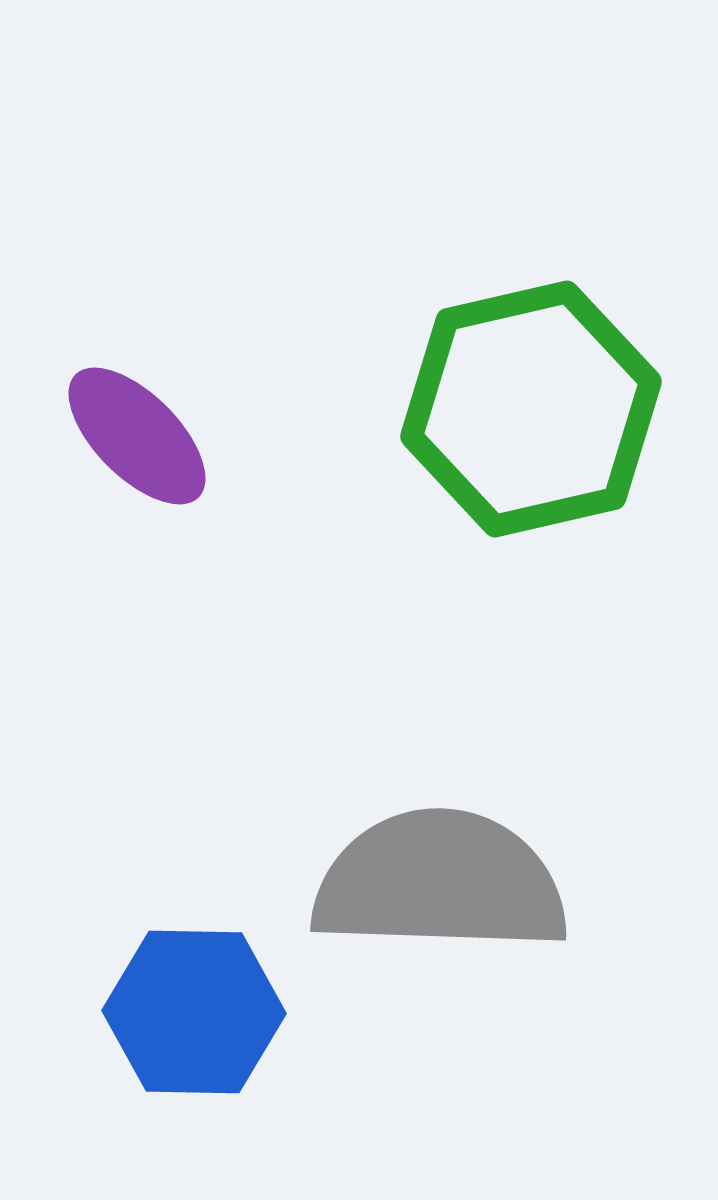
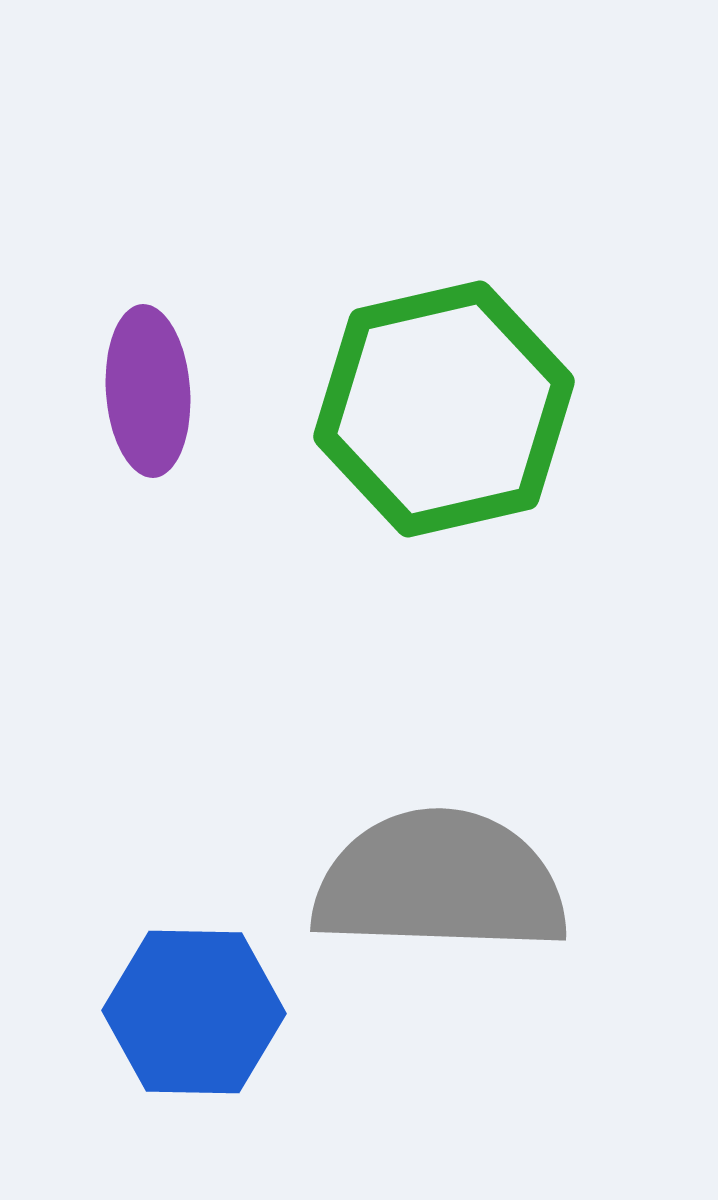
green hexagon: moved 87 px left
purple ellipse: moved 11 px right, 45 px up; rotated 41 degrees clockwise
